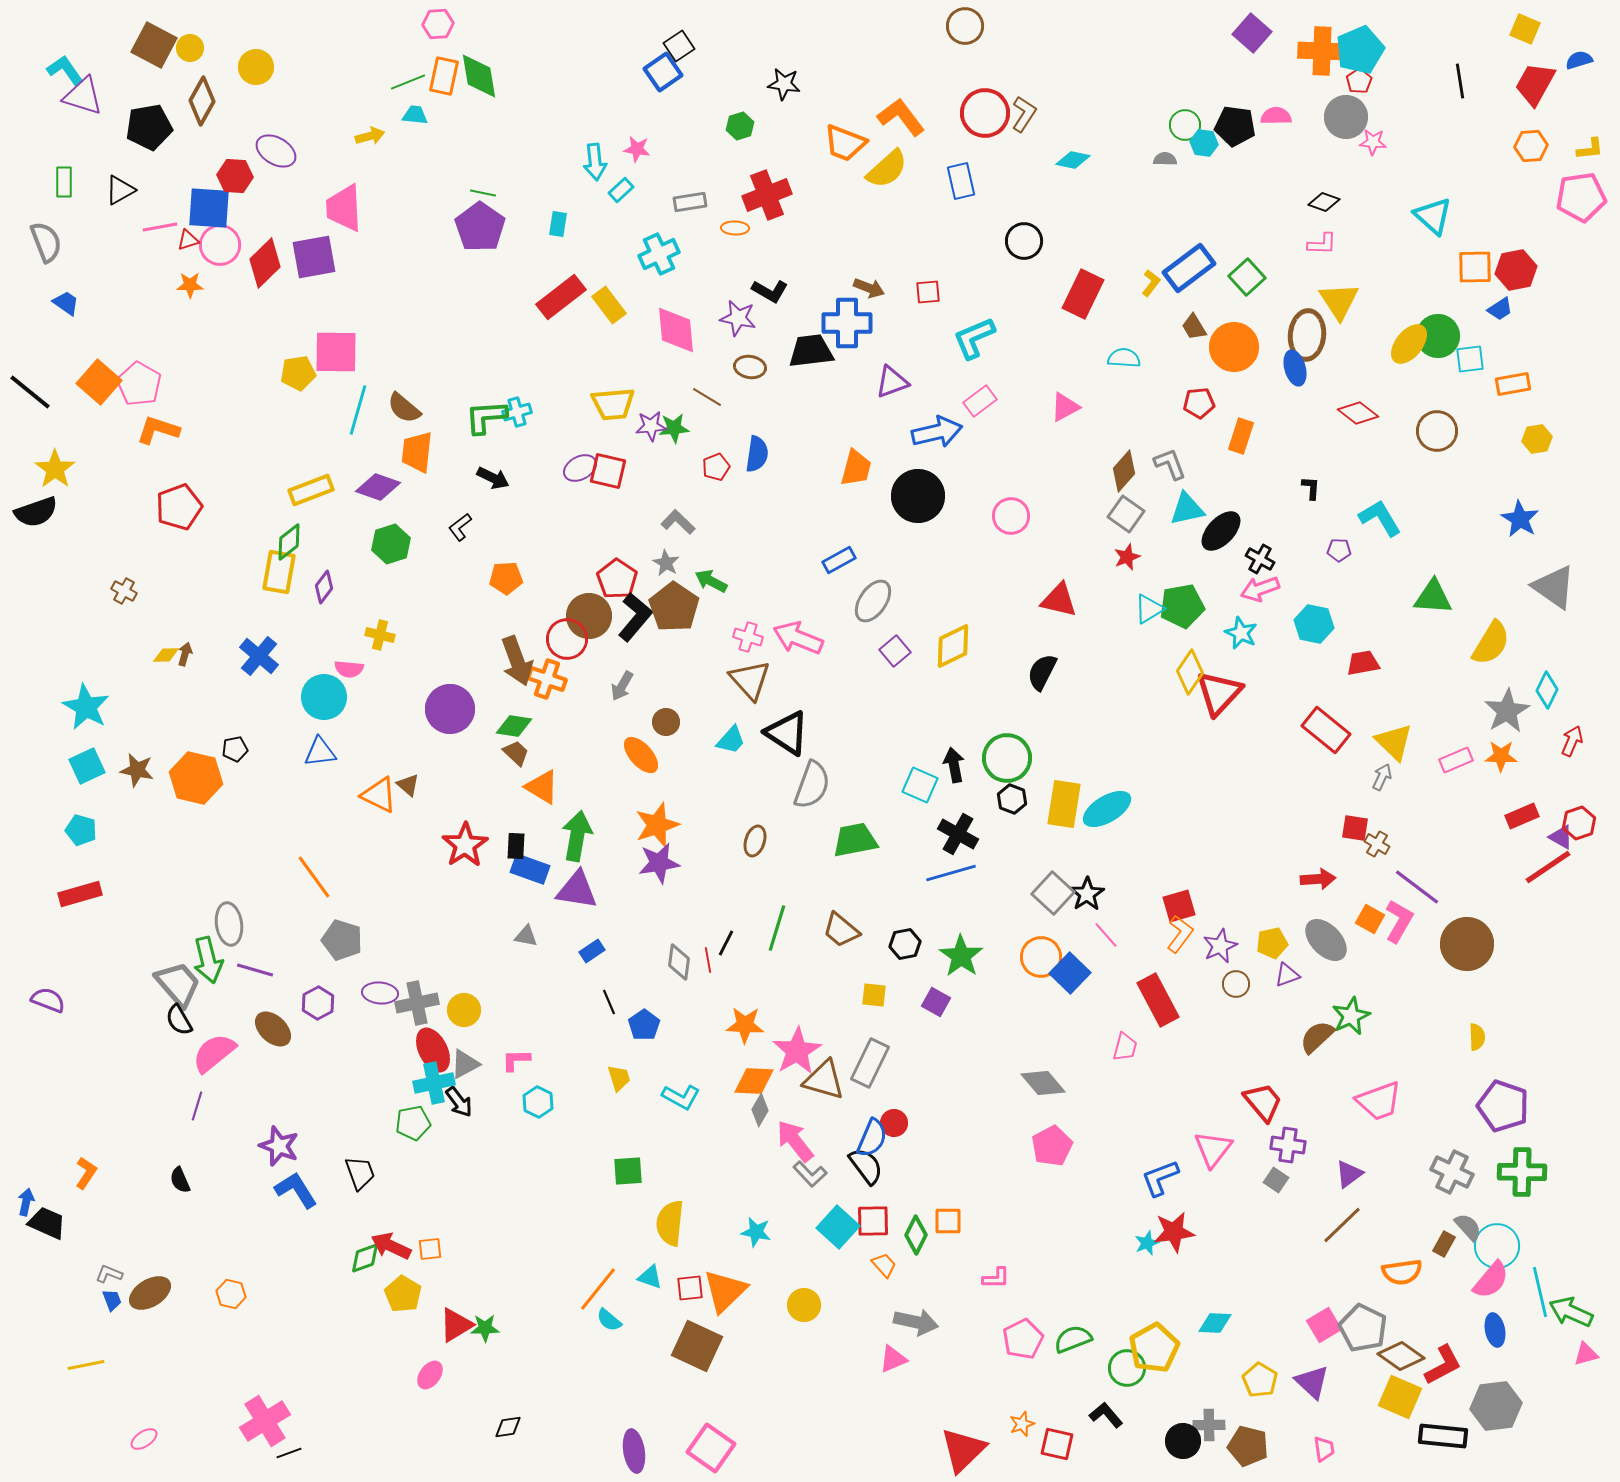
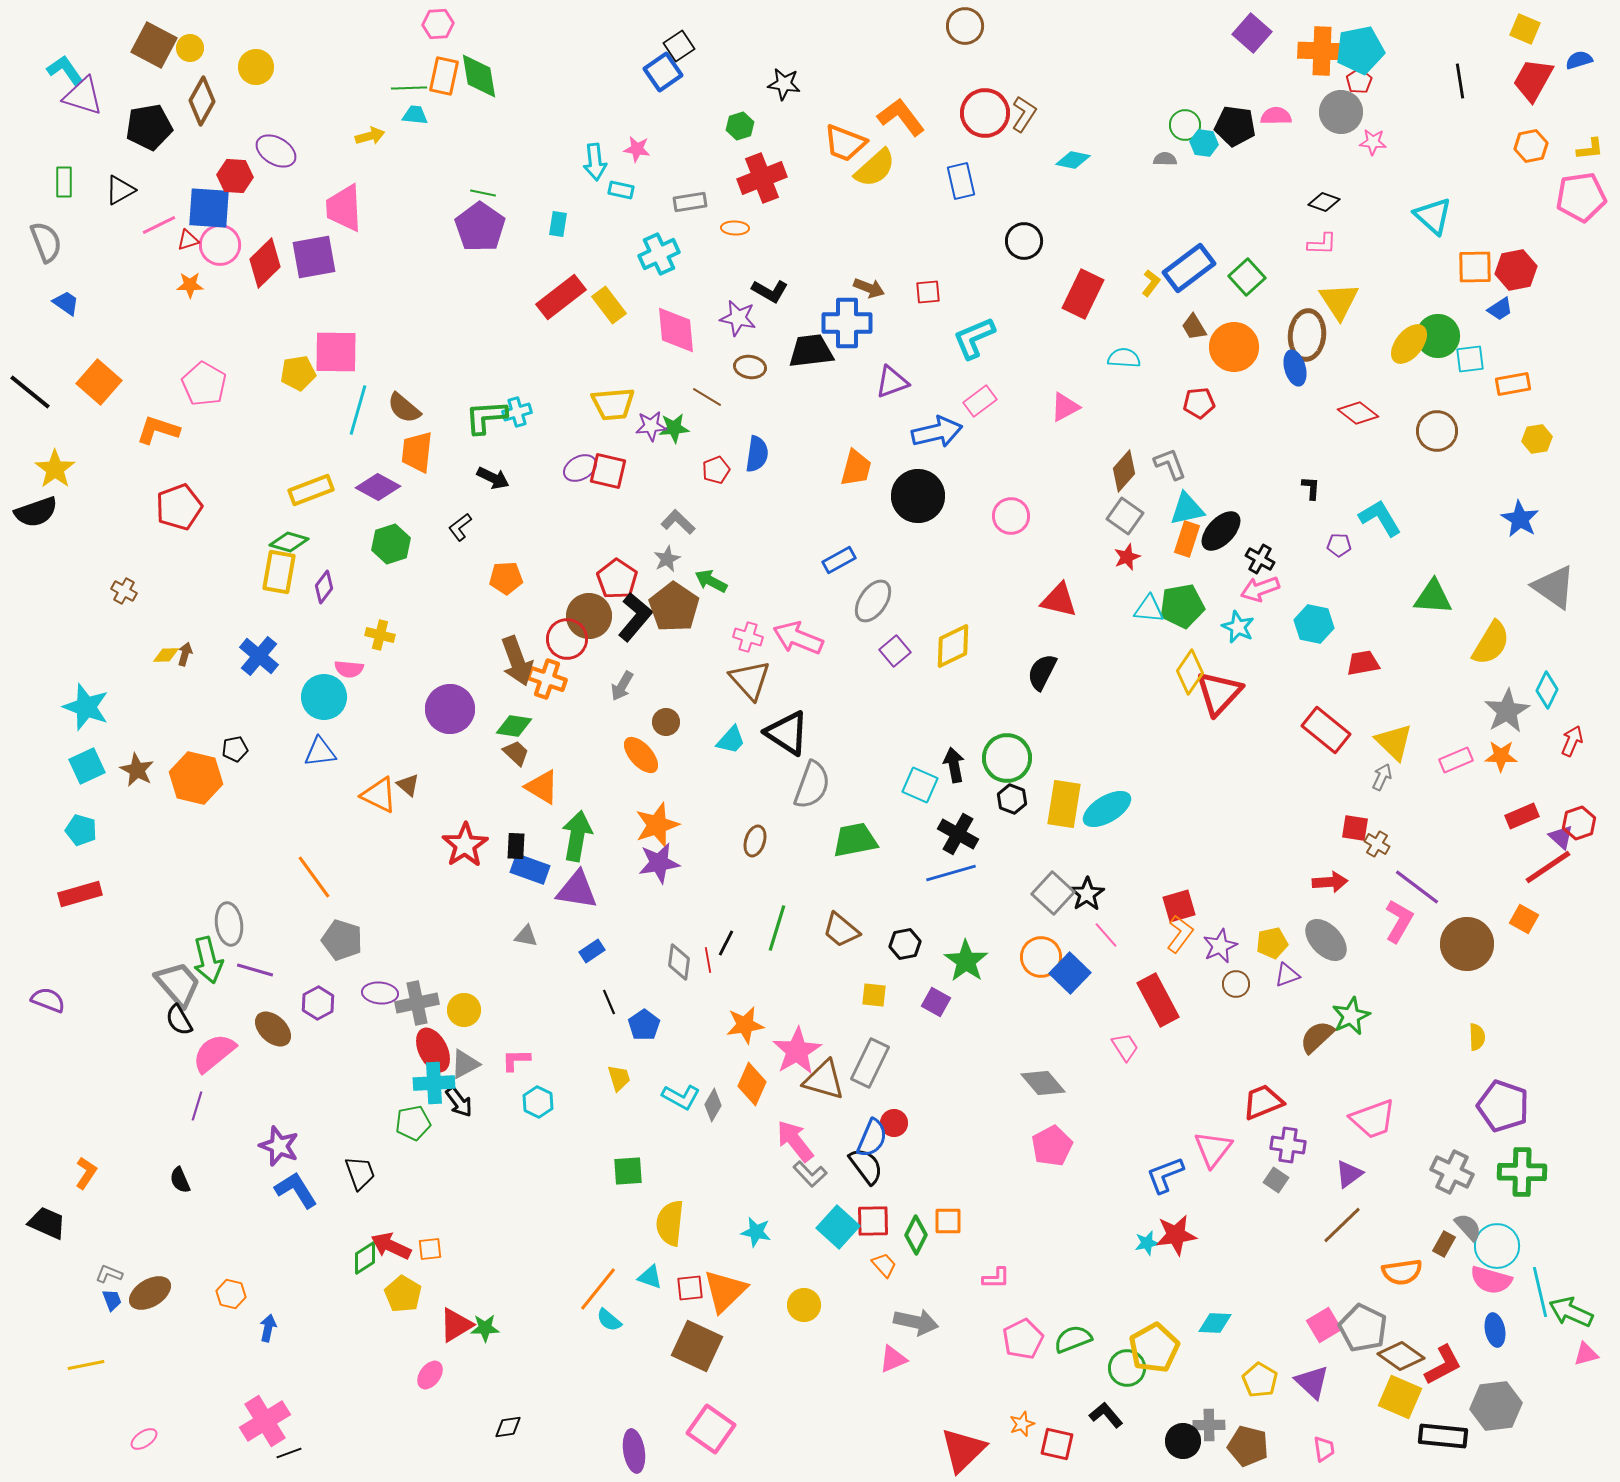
cyan pentagon at (1360, 50): rotated 12 degrees clockwise
green line at (408, 82): moved 1 px right, 6 px down; rotated 20 degrees clockwise
red trapezoid at (1535, 84): moved 2 px left, 4 px up
gray circle at (1346, 117): moved 5 px left, 5 px up
orange hexagon at (1531, 146): rotated 8 degrees counterclockwise
yellow semicircle at (887, 169): moved 12 px left, 1 px up
cyan rectangle at (621, 190): rotated 55 degrees clockwise
red cross at (767, 195): moved 5 px left, 17 px up
pink line at (160, 227): moved 1 px left, 2 px up; rotated 16 degrees counterclockwise
pink pentagon at (139, 384): moved 65 px right
orange rectangle at (1241, 436): moved 54 px left, 103 px down
red pentagon at (716, 467): moved 3 px down
purple diamond at (378, 487): rotated 9 degrees clockwise
gray square at (1126, 514): moved 1 px left, 2 px down
green diamond at (289, 542): rotated 54 degrees clockwise
purple pentagon at (1339, 550): moved 5 px up
gray star at (666, 563): moved 1 px right, 4 px up; rotated 16 degrees clockwise
cyan triangle at (1149, 609): rotated 36 degrees clockwise
cyan star at (1241, 633): moved 3 px left, 6 px up
cyan star at (86, 707): rotated 9 degrees counterclockwise
brown star at (137, 770): rotated 16 degrees clockwise
purple triangle at (1561, 837): rotated 12 degrees clockwise
red arrow at (1318, 879): moved 12 px right, 3 px down
orange square at (1370, 919): moved 154 px right
green star at (961, 956): moved 5 px right, 5 px down
orange star at (745, 1025): rotated 12 degrees counterclockwise
pink trapezoid at (1125, 1047): rotated 48 degrees counterclockwise
orange diamond at (754, 1081): moved 2 px left, 3 px down; rotated 69 degrees counterclockwise
cyan cross at (434, 1083): rotated 9 degrees clockwise
pink trapezoid at (1379, 1101): moved 6 px left, 18 px down
red trapezoid at (1263, 1102): rotated 72 degrees counterclockwise
gray diamond at (760, 1110): moved 47 px left, 5 px up
blue L-shape at (1160, 1178): moved 5 px right, 3 px up
blue arrow at (26, 1202): moved 242 px right, 126 px down
red star at (1174, 1232): moved 2 px right, 3 px down
cyan star at (1147, 1243): rotated 10 degrees clockwise
green diamond at (365, 1258): rotated 12 degrees counterclockwise
pink semicircle at (1491, 1280): rotated 66 degrees clockwise
pink square at (711, 1448): moved 19 px up
